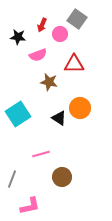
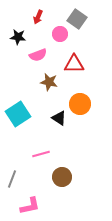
red arrow: moved 4 px left, 8 px up
orange circle: moved 4 px up
